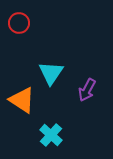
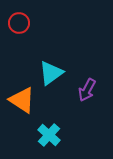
cyan triangle: rotated 20 degrees clockwise
cyan cross: moved 2 px left
